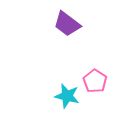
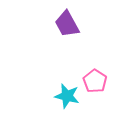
purple trapezoid: rotated 24 degrees clockwise
